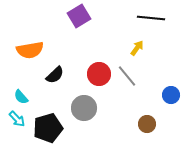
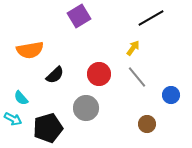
black line: rotated 36 degrees counterclockwise
yellow arrow: moved 4 px left
gray line: moved 10 px right, 1 px down
cyan semicircle: moved 1 px down
gray circle: moved 2 px right
cyan arrow: moved 4 px left; rotated 18 degrees counterclockwise
